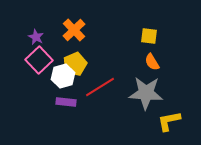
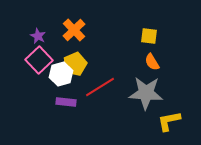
purple star: moved 2 px right, 1 px up
white hexagon: moved 2 px left, 2 px up
